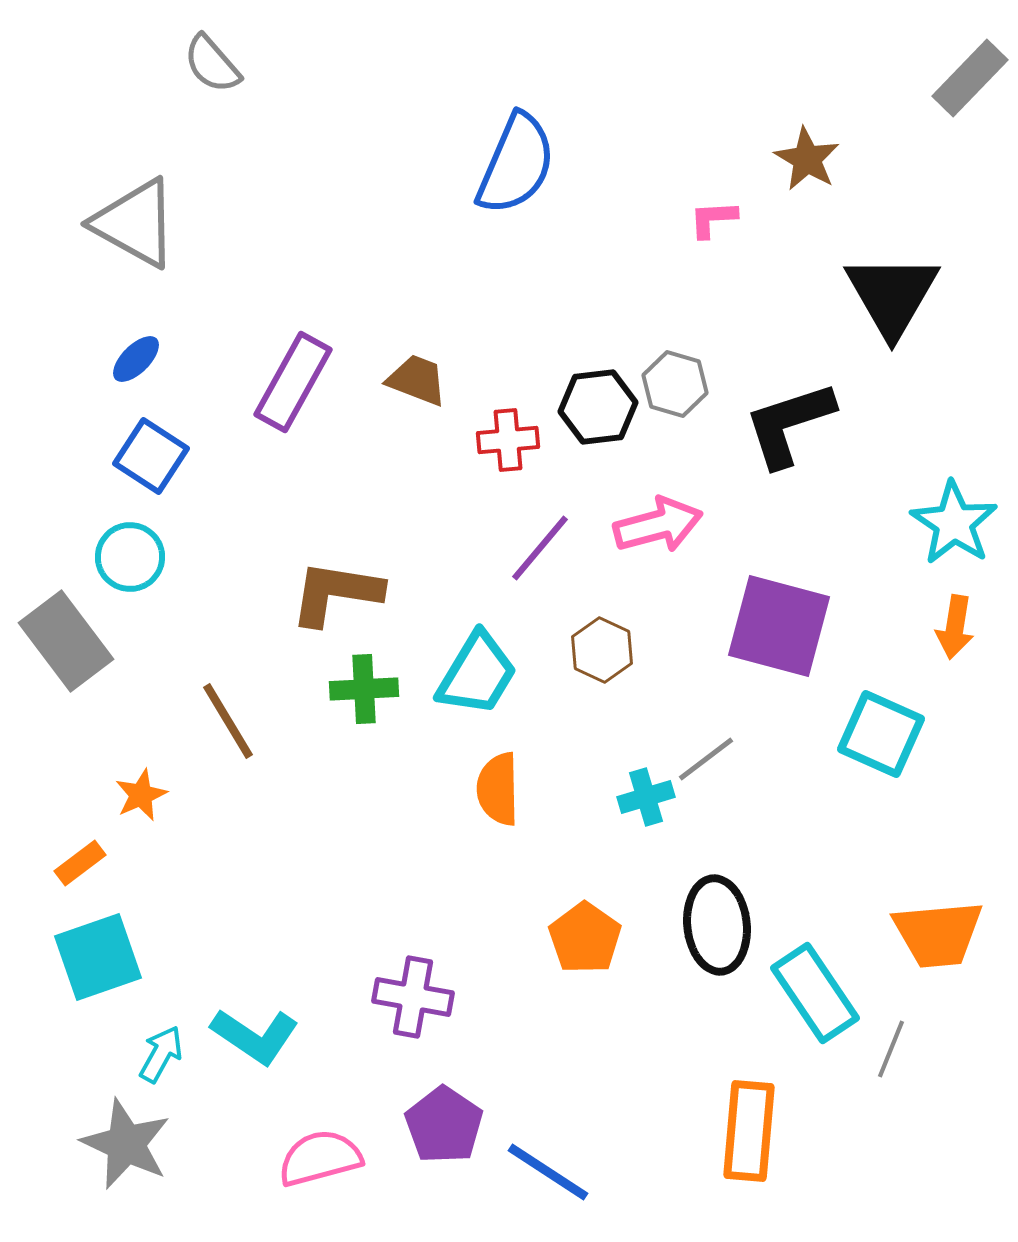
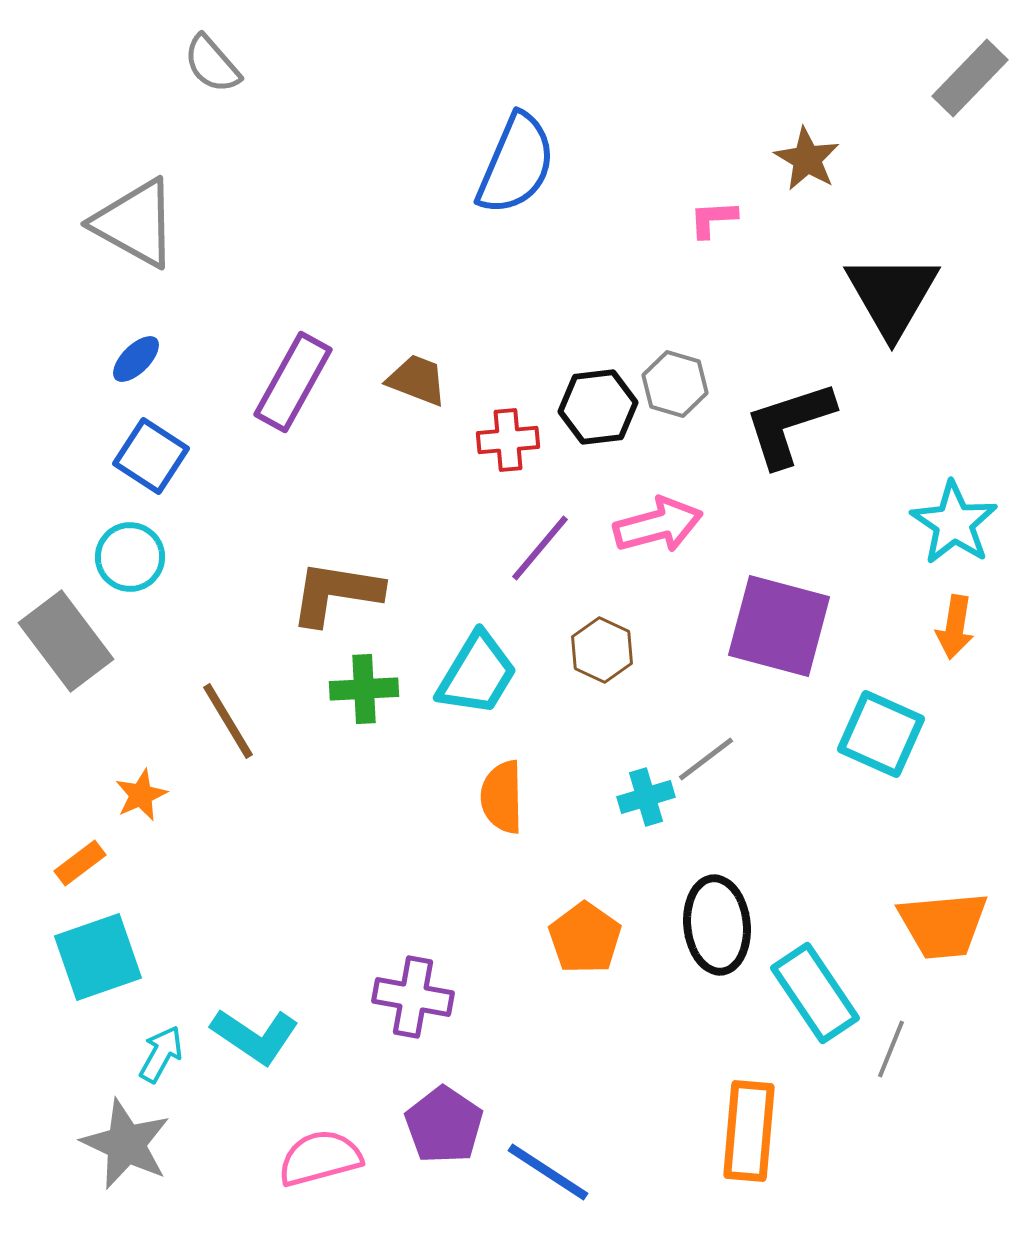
orange semicircle at (498, 789): moved 4 px right, 8 px down
orange trapezoid at (938, 934): moved 5 px right, 9 px up
